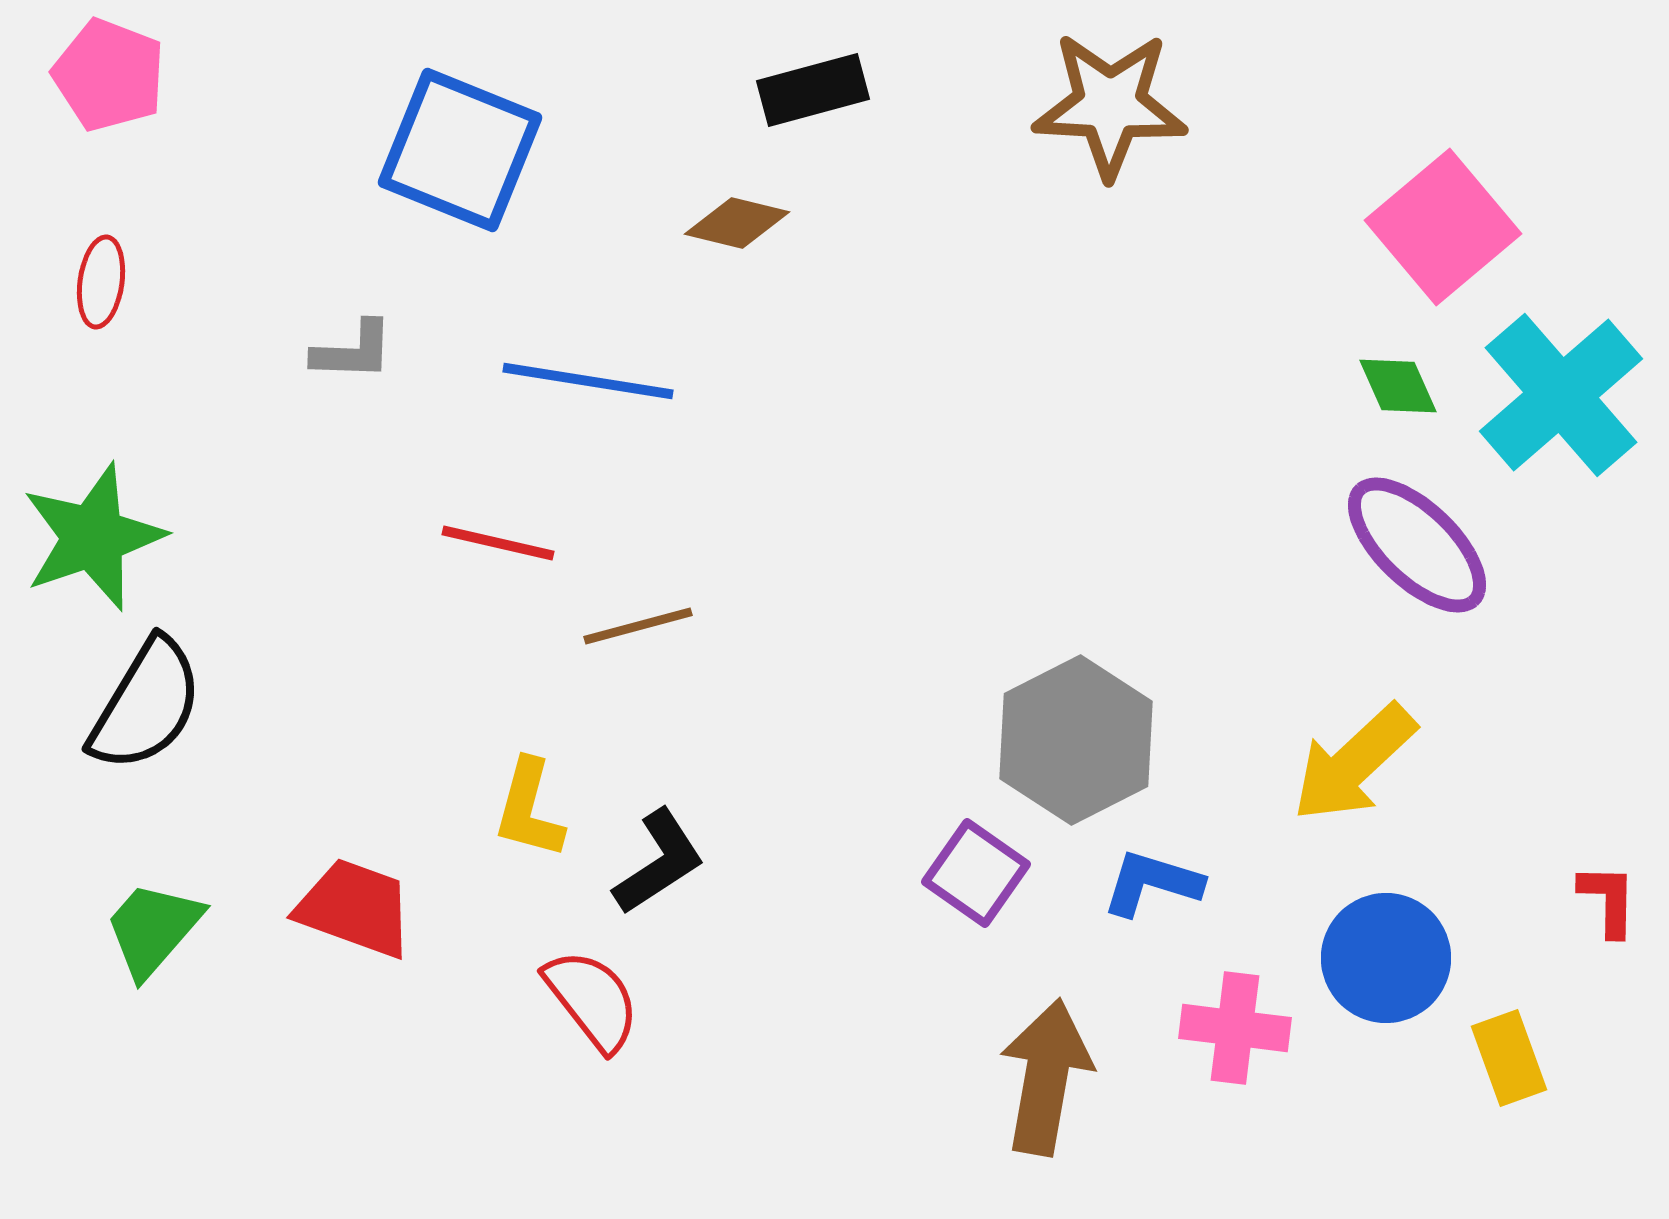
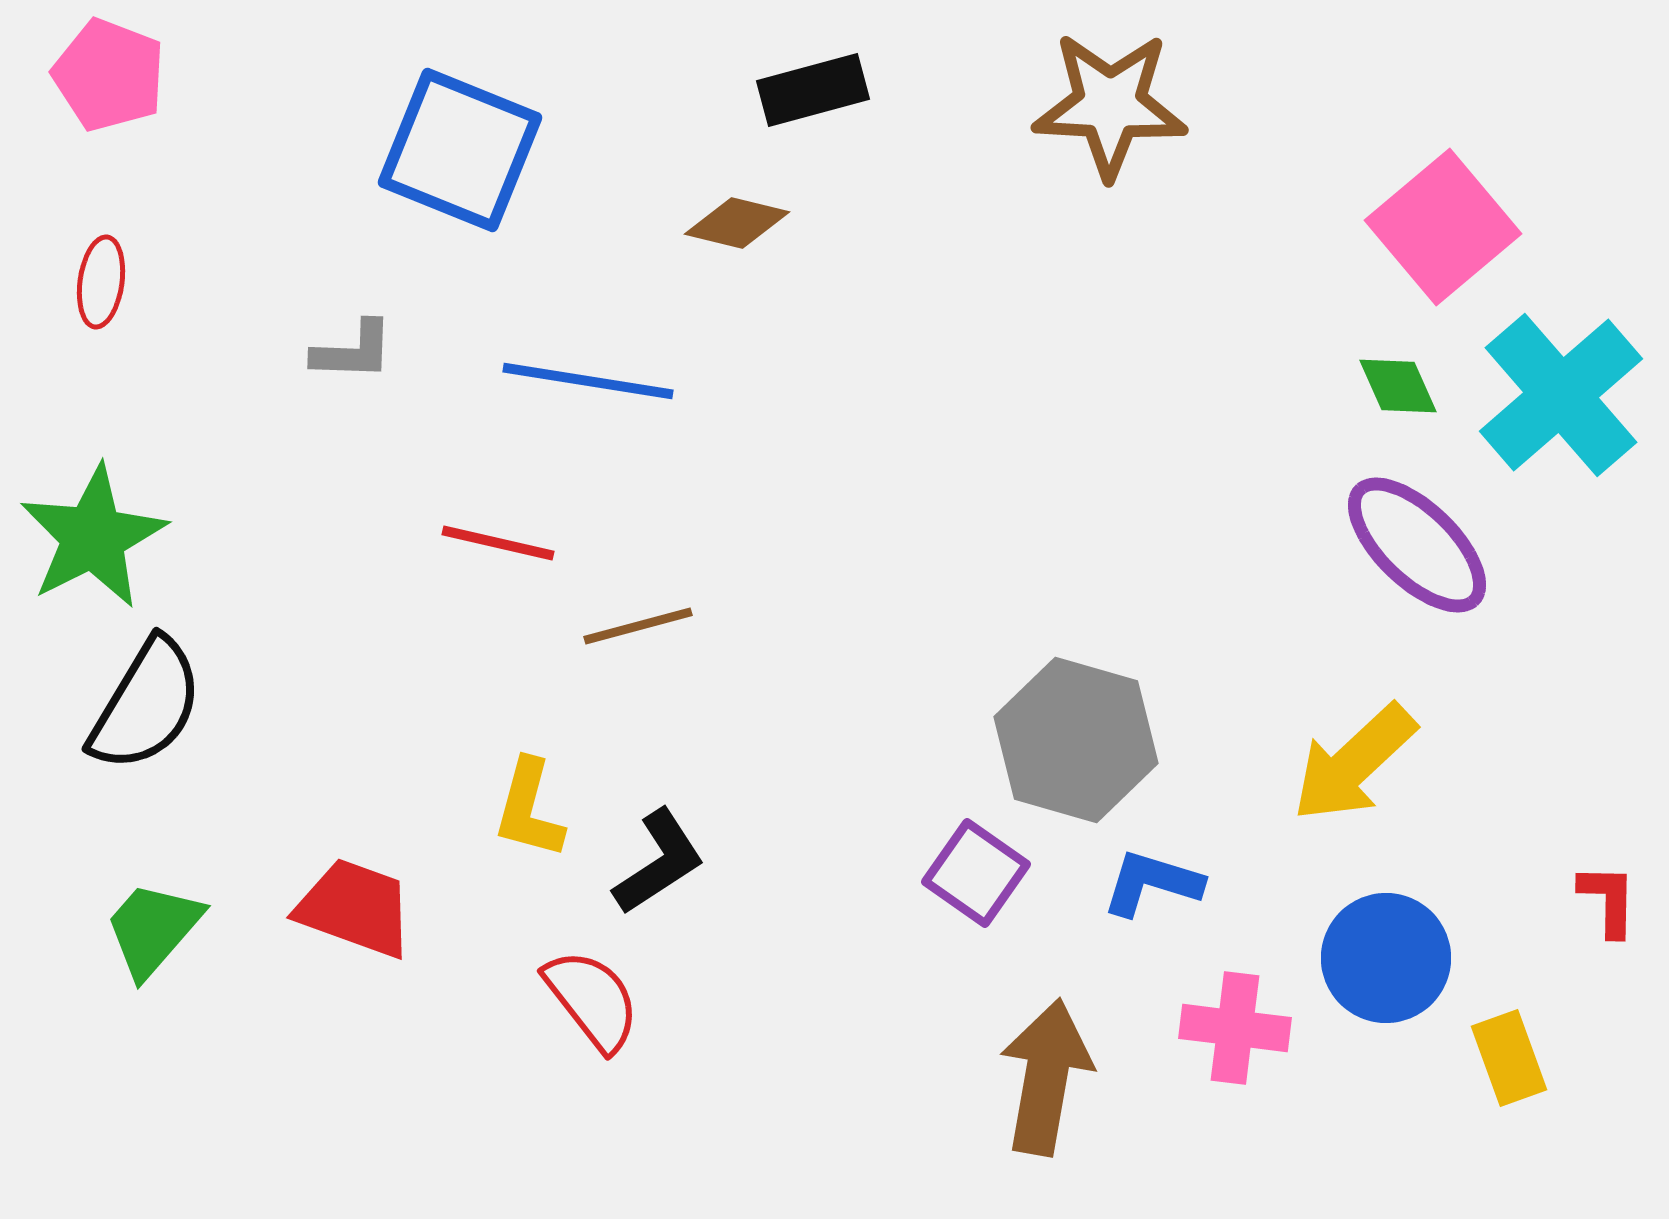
green star: rotated 8 degrees counterclockwise
gray hexagon: rotated 17 degrees counterclockwise
